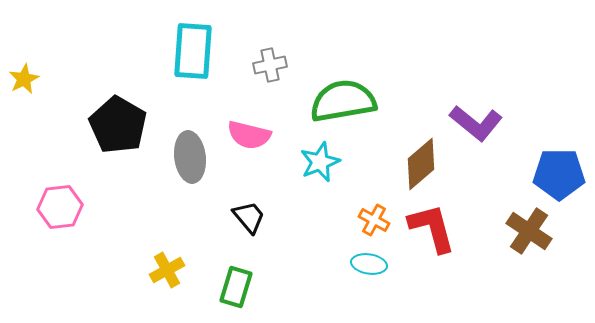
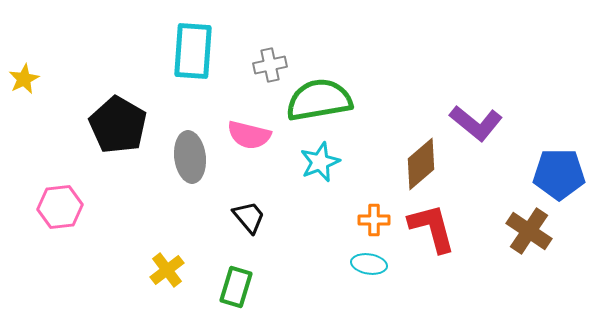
green semicircle: moved 24 px left, 1 px up
orange cross: rotated 28 degrees counterclockwise
yellow cross: rotated 8 degrees counterclockwise
